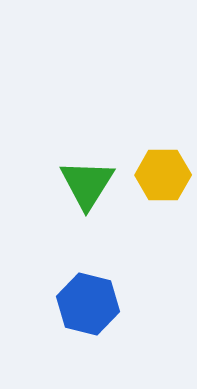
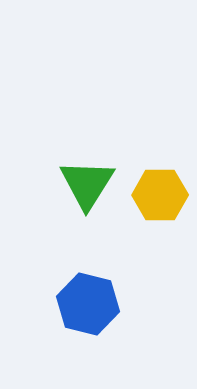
yellow hexagon: moved 3 px left, 20 px down
